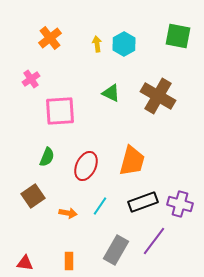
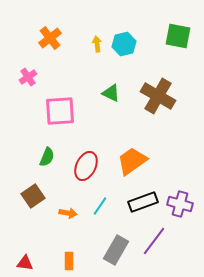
cyan hexagon: rotated 15 degrees clockwise
pink cross: moved 3 px left, 2 px up
orange trapezoid: rotated 140 degrees counterclockwise
